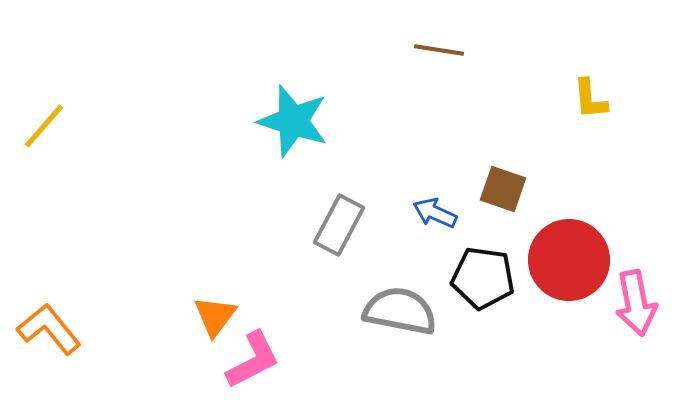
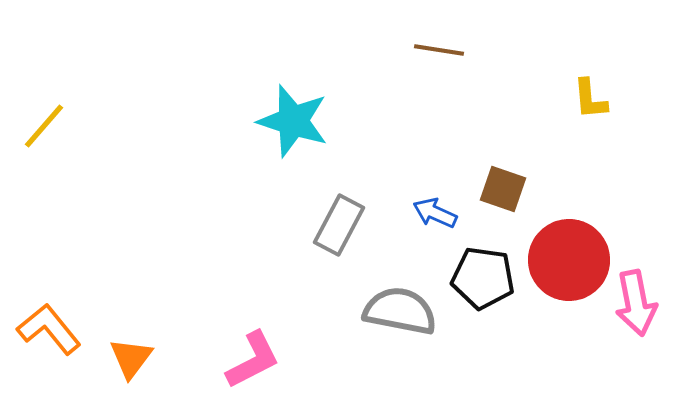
orange triangle: moved 84 px left, 42 px down
